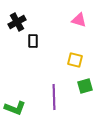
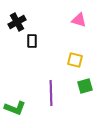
black rectangle: moved 1 px left
purple line: moved 3 px left, 4 px up
